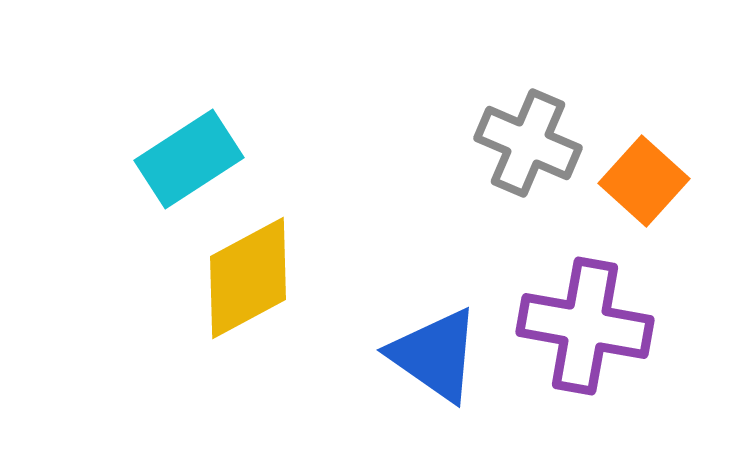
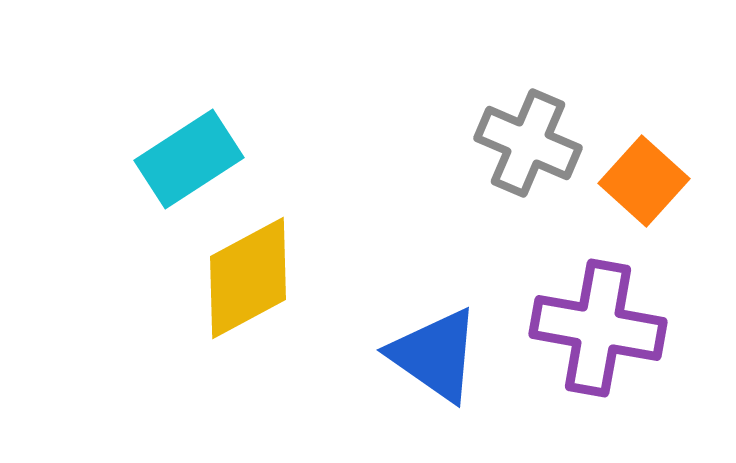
purple cross: moved 13 px right, 2 px down
